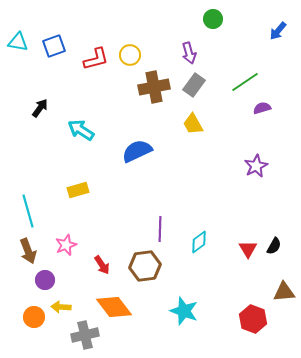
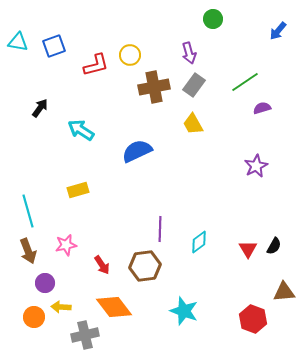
red L-shape: moved 6 px down
pink star: rotated 10 degrees clockwise
purple circle: moved 3 px down
